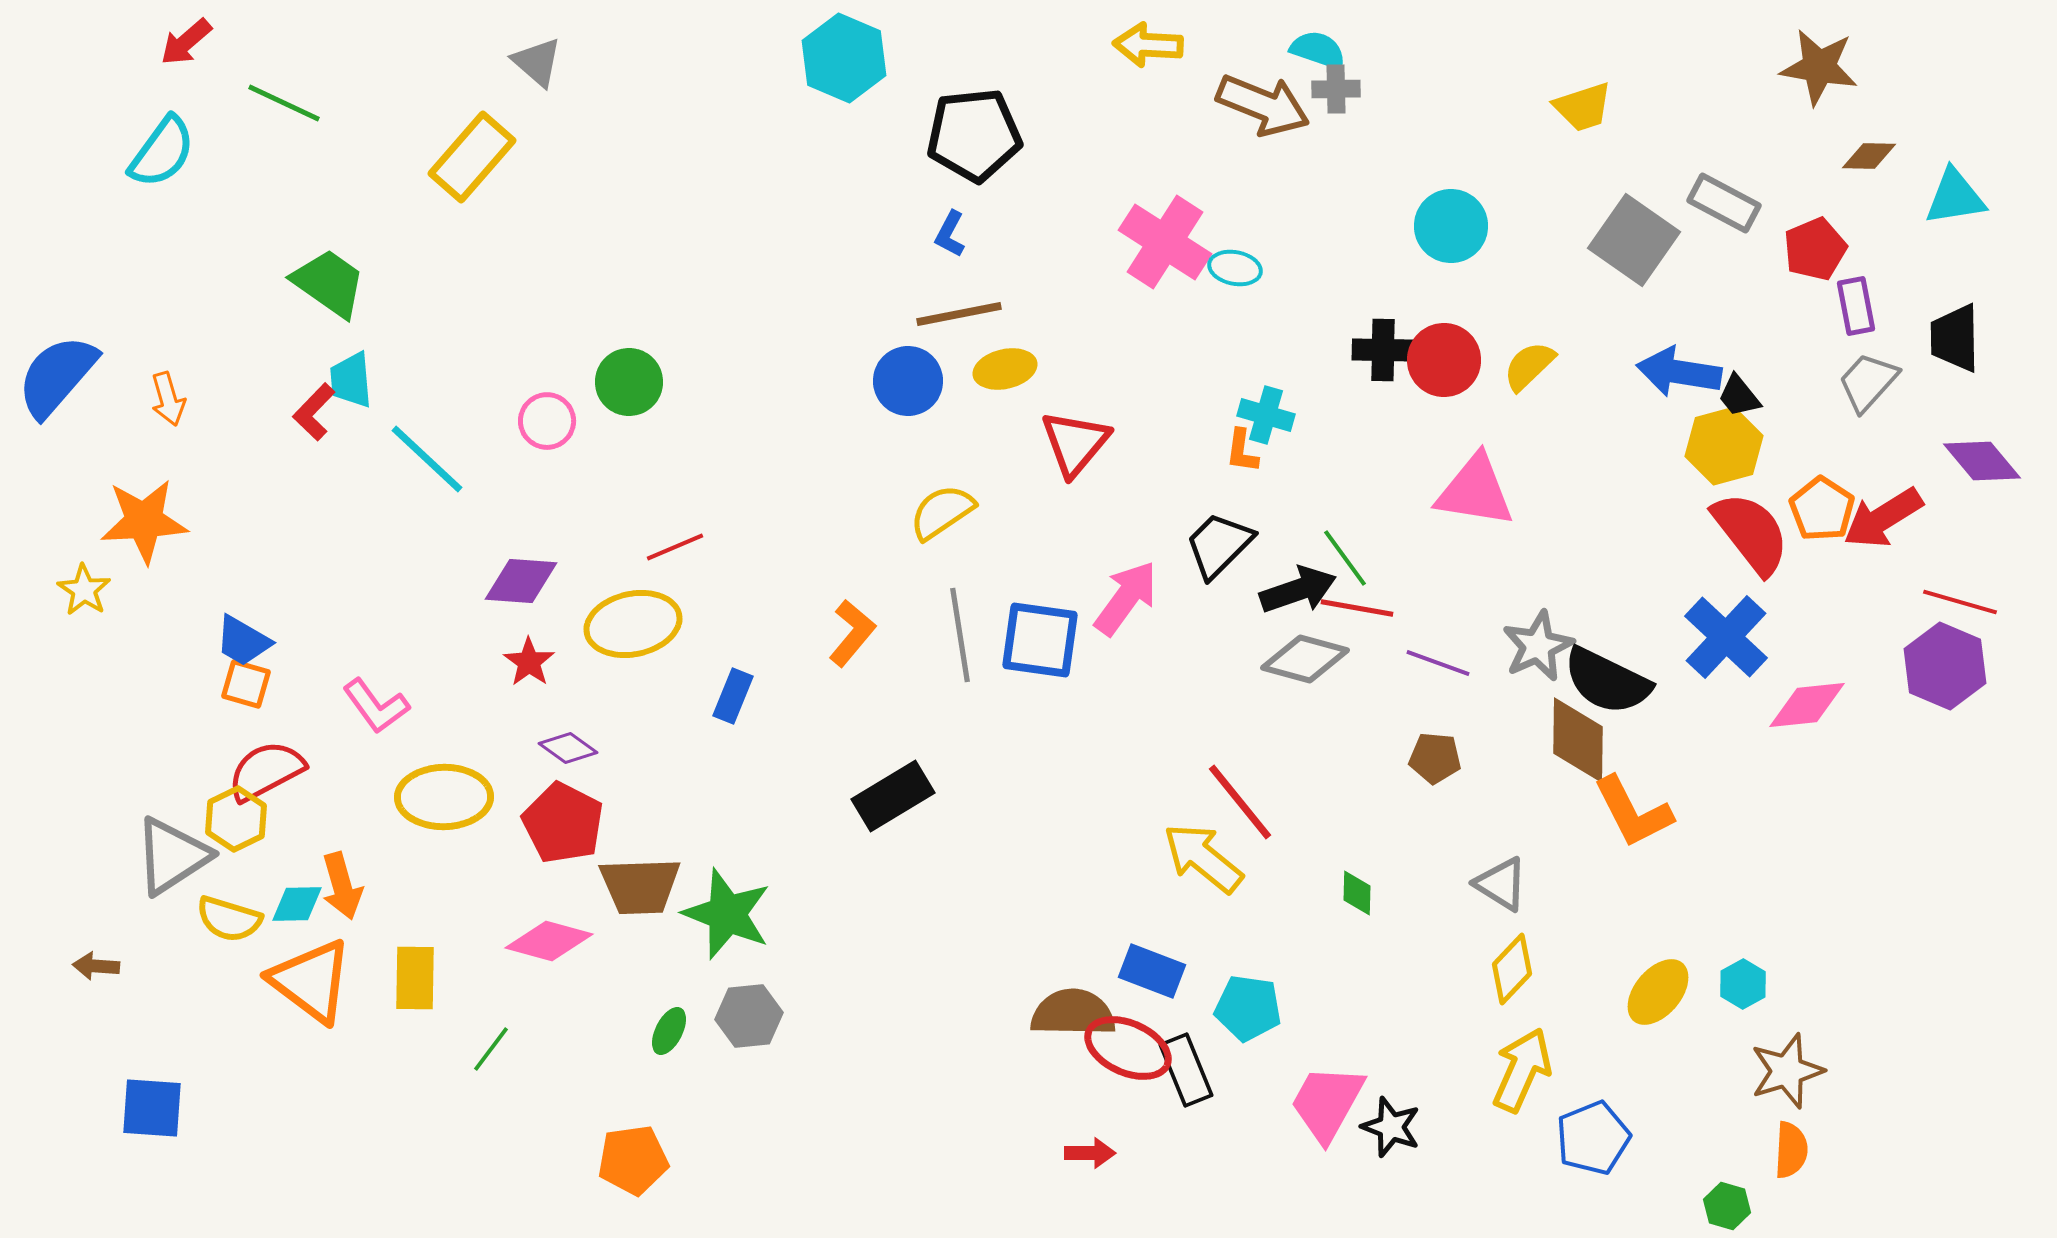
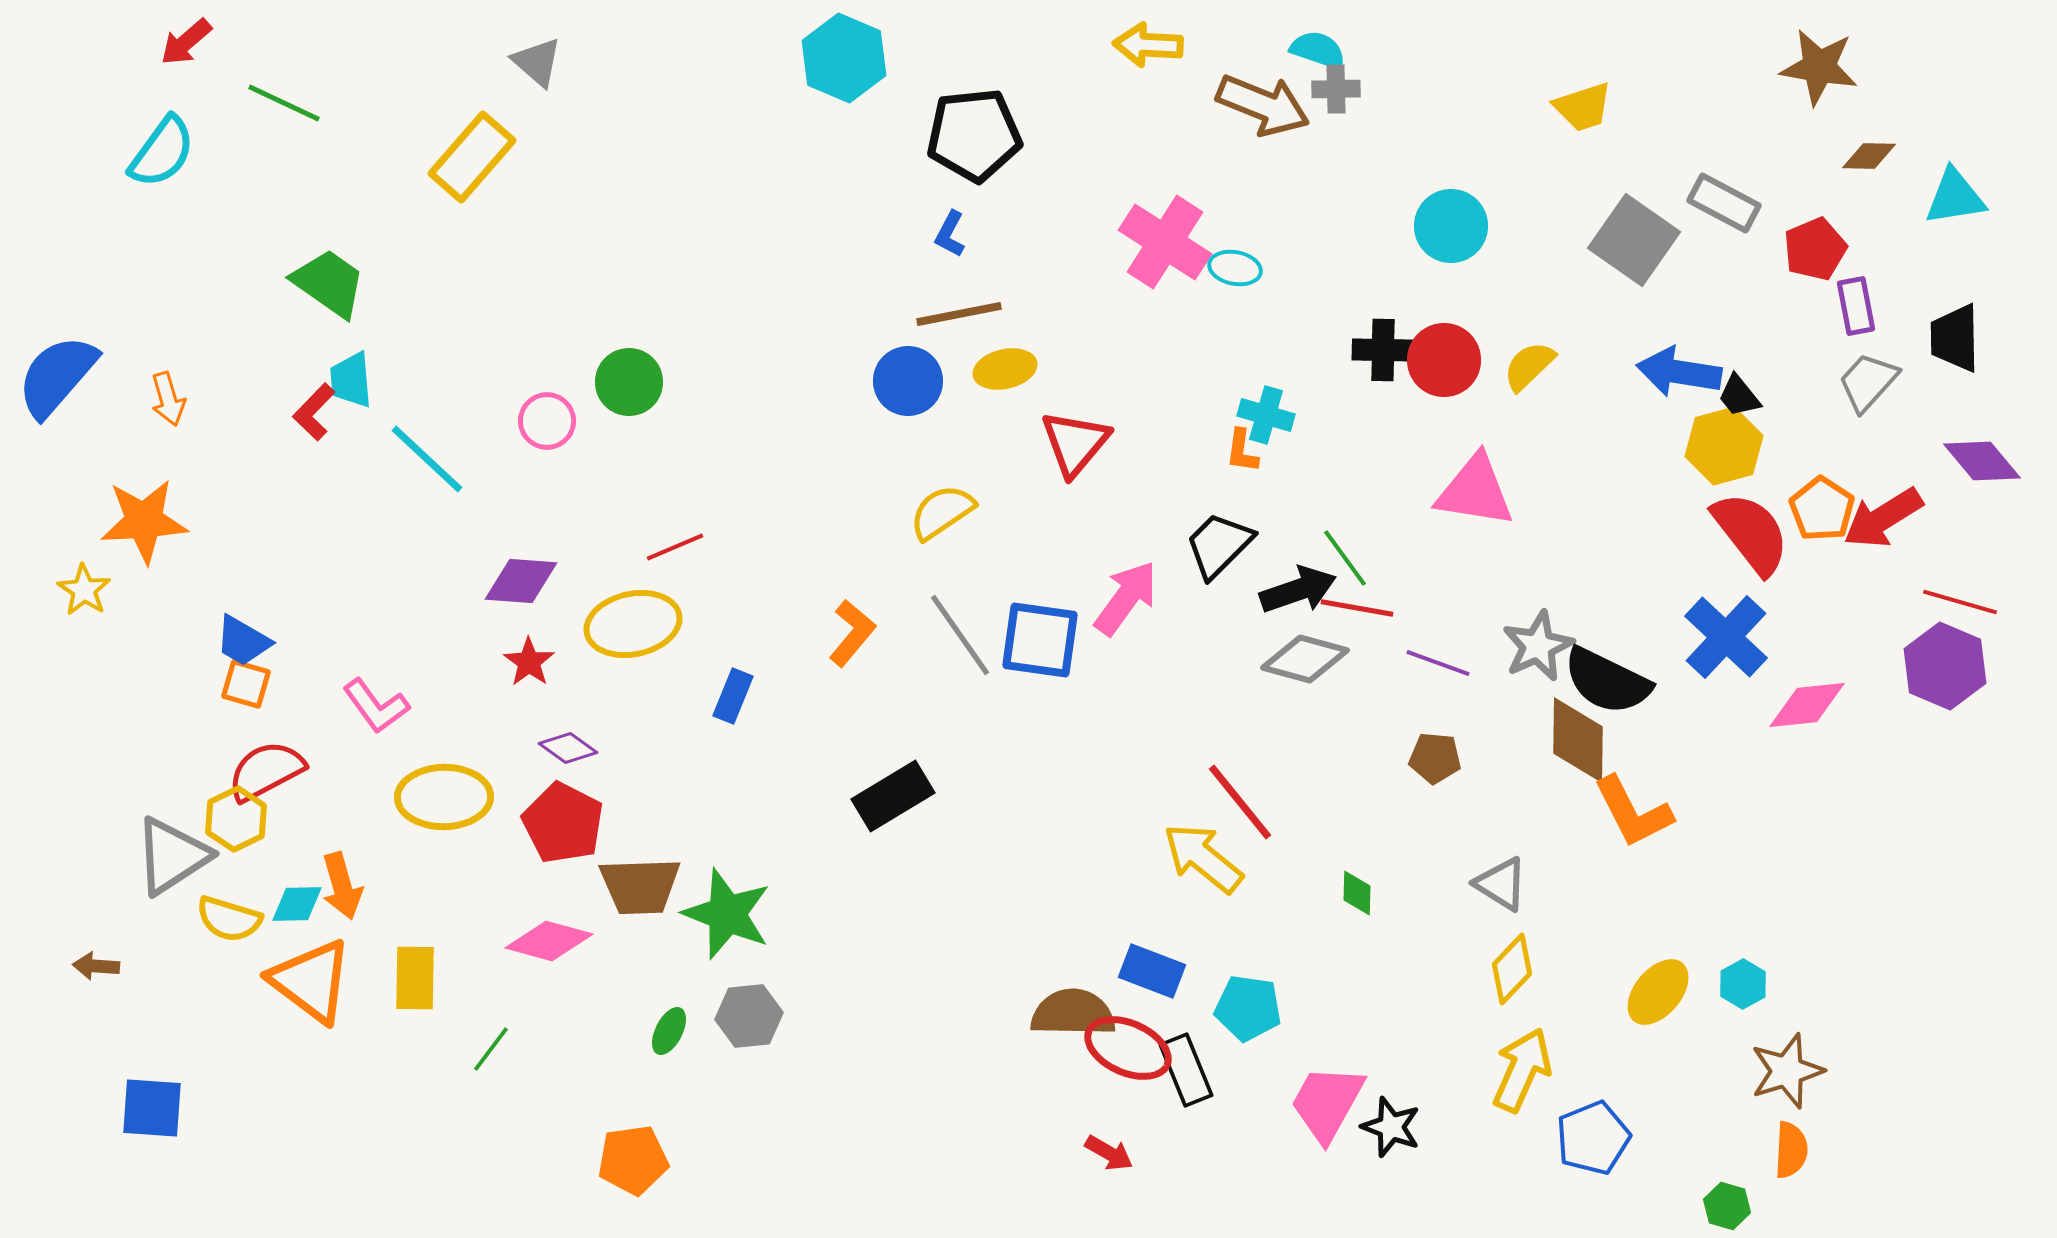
gray line at (960, 635): rotated 26 degrees counterclockwise
red arrow at (1090, 1153): moved 19 px right; rotated 30 degrees clockwise
